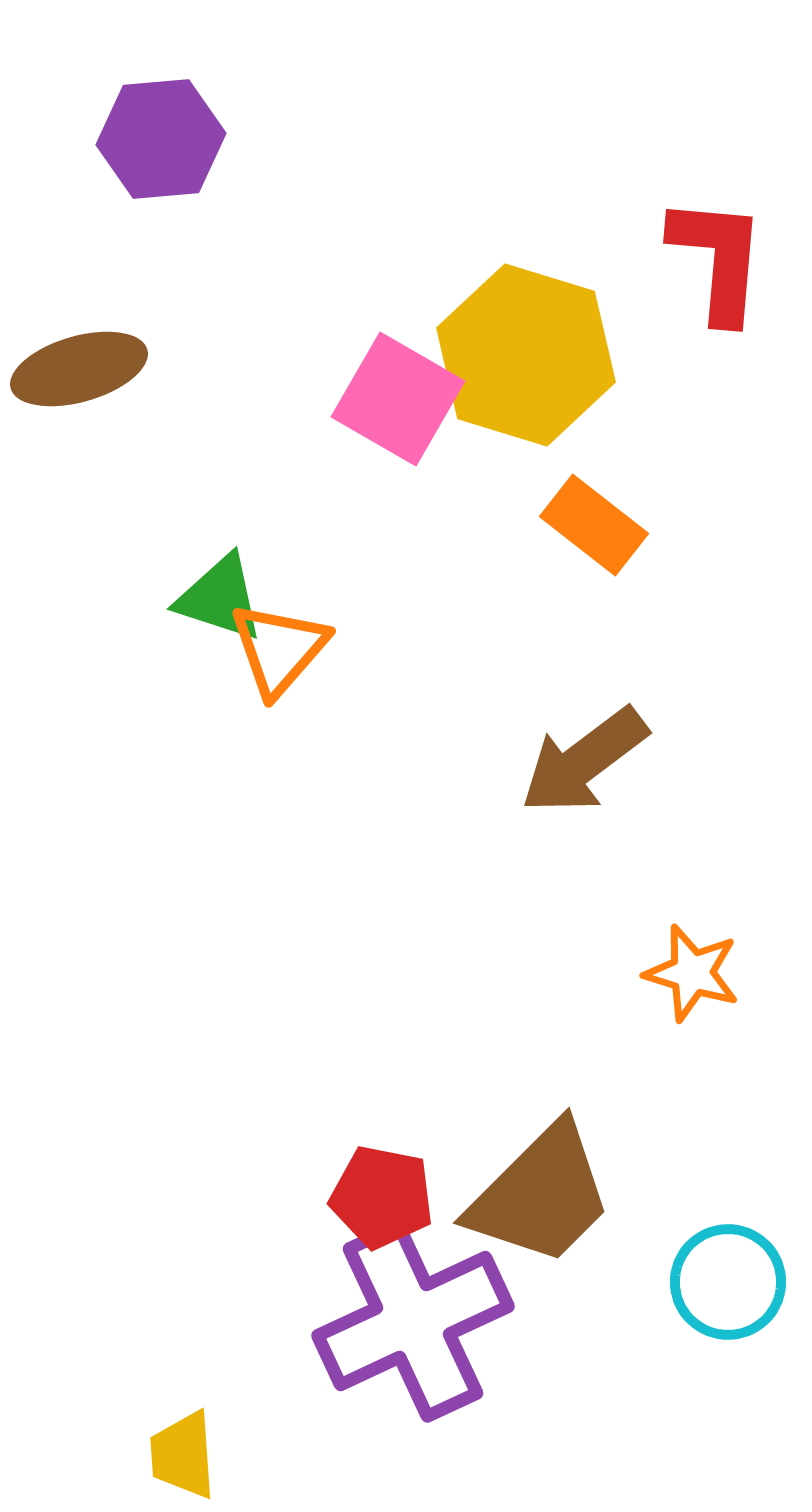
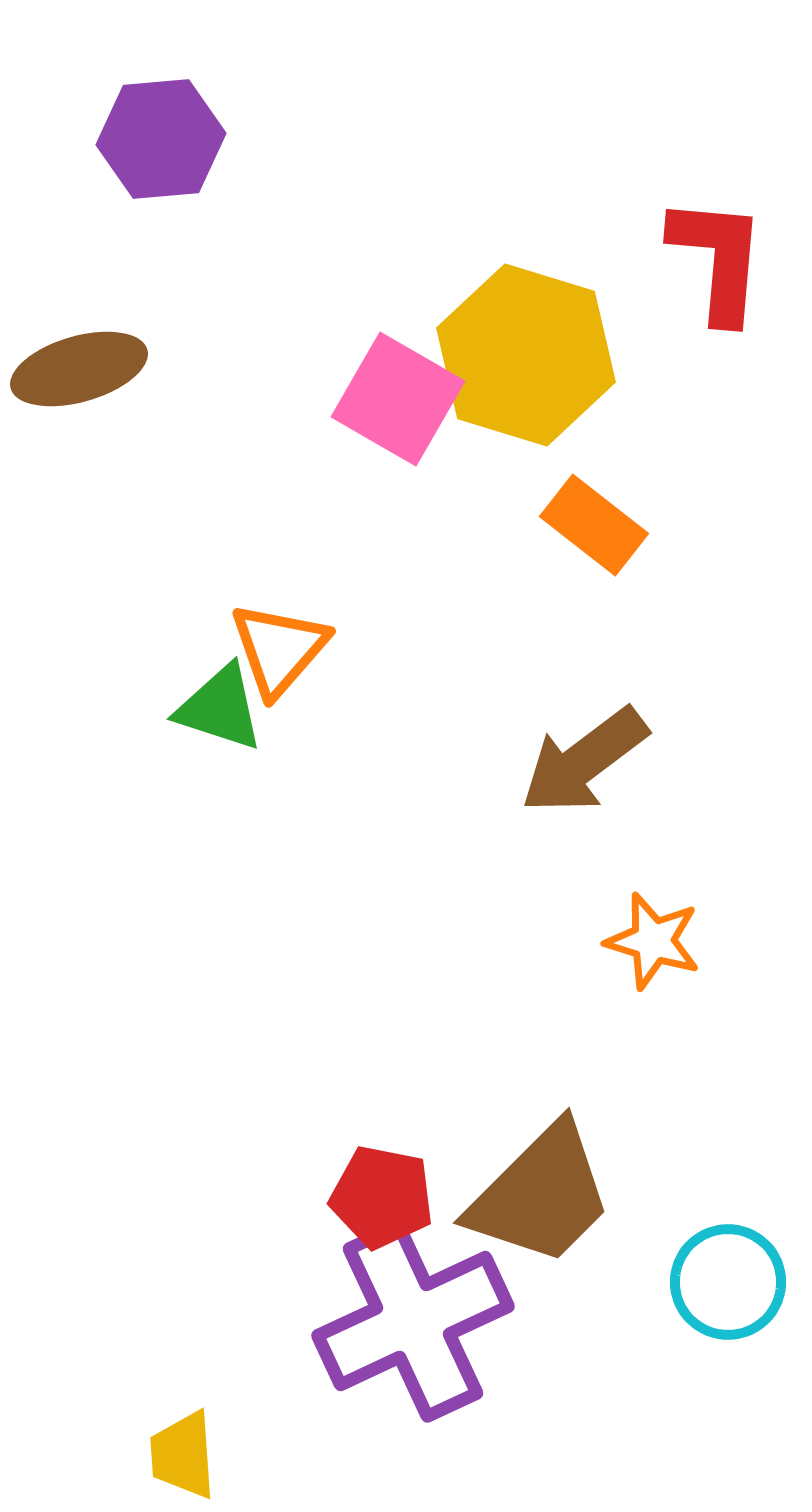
green triangle: moved 110 px down
orange star: moved 39 px left, 32 px up
